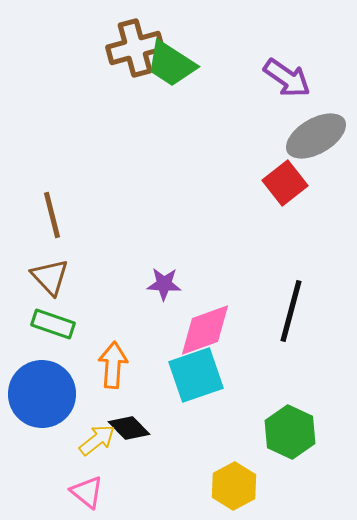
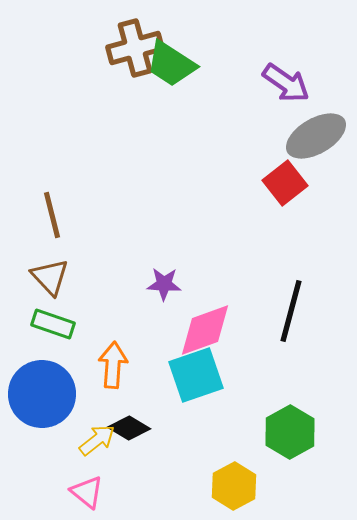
purple arrow: moved 1 px left, 5 px down
black diamond: rotated 15 degrees counterclockwise
green hexagon: rotated 6 degrees clockwise
